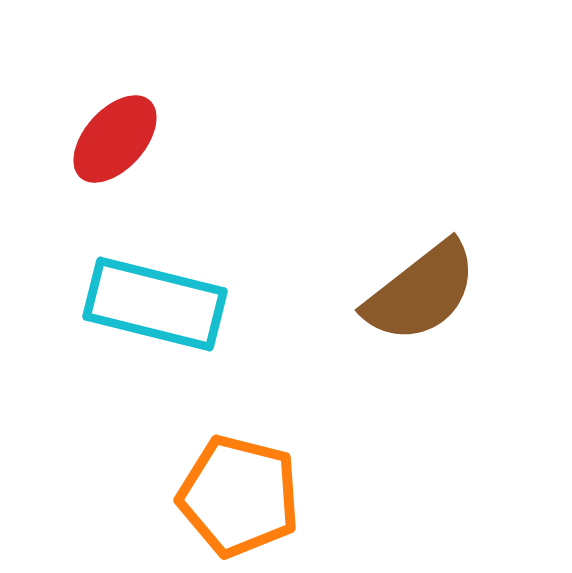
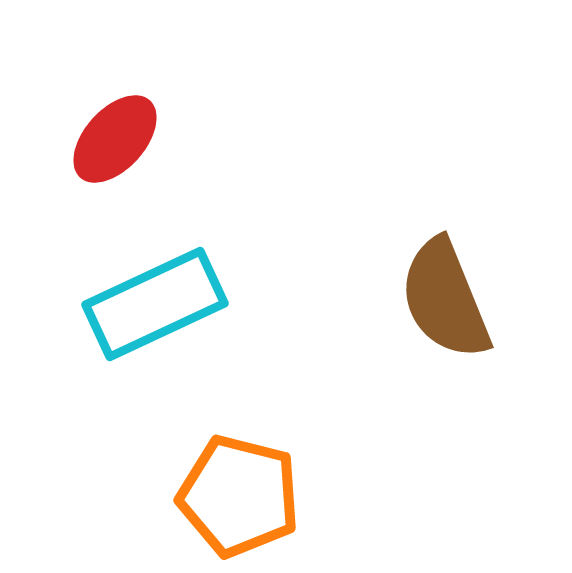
brown semicircle: moved 24 px right, 7 px down; rotated 106 degrees clockwise
cyan rectangle: rotated 39 degrees counterclockwise
